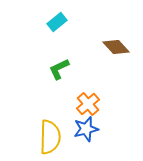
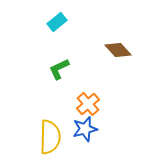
brown diamond: moved 2 px right, 3 px down
blue star: moved 1 px left
